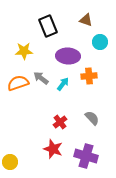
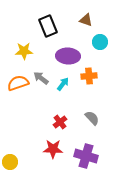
red star: rotated 18 degrees counterclockwise
